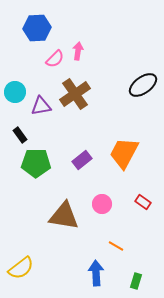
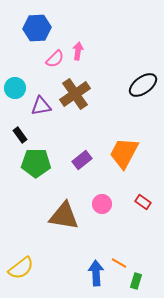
cyan circle: moved 4 px up
orange line: moved 3 px right, 17 px down
